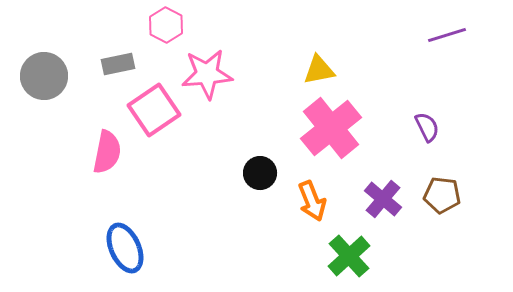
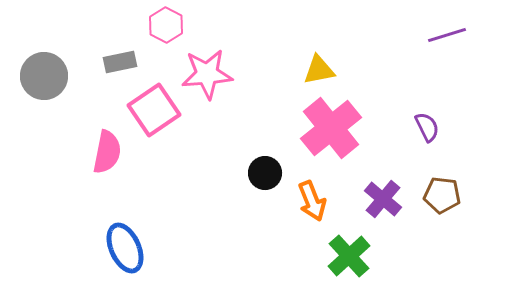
gray rectangle: moved 2 px right, 2 px up
black circle: moved 5 px right
